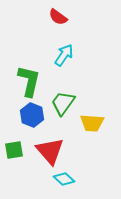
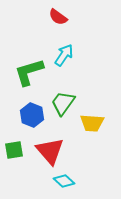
green L-shape: moved 9 px up; rotated 120 degrees counterclockwise
cyan diamond: moved 2 px down
